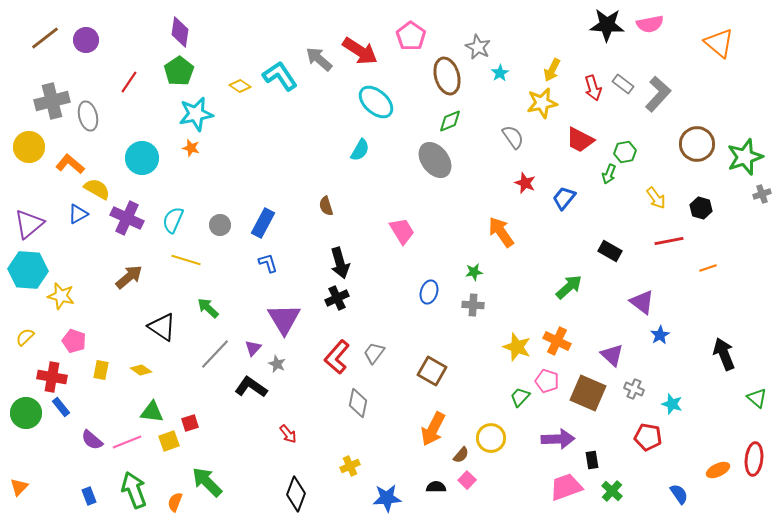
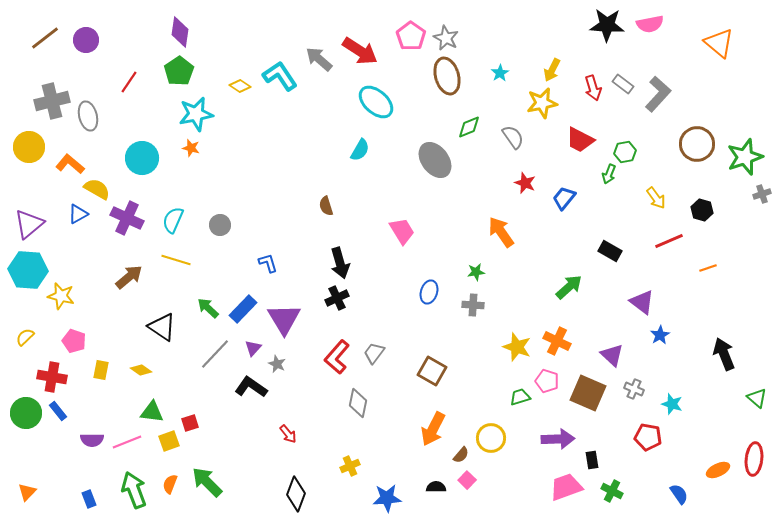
gray star at (478, 47): moved 32 px left, 9 px up
green diamond at (450, 121): moved 19 px right, 6 px down
black hexagon at (701, 208): moved 1 px right, 2 px down
blue rectangle at (263, 223): moved 20 px left, 86 px down; rotated 16 degrees clockwise
red line at (669, 241): rotated 12 degrees counterclockwise
yellow line at (186, 260): moved 10 px left
green star at (474, 272): moved 2 px right
green trapezoid at (520, 397): rotated 30 degrees clockwise
blue rectangle at (61, 407): moved 3 px left, 4 px down
purple semicircle at (92, 440): rotated 40 degrees counterclockwise
orange triangle at (19, 487): moved 8 px right, 5 px down
green cross at (612, 491): rotated 15 degrees counterclockwise
blue rectangle at (89, 496): moved 3 px down
orange semicircle at (175, 502): moved 5 px left, 18 px up
